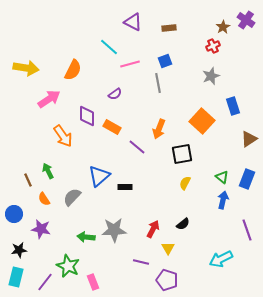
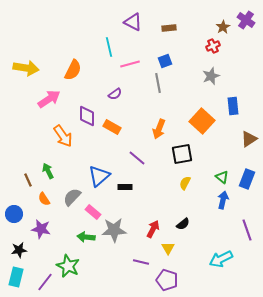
cyan line at (109, 47): rotated 36 degrees clockwise
blue rectangle at (233, 106): rotated 12 degrees clockwise
purple line at (137, 147): moved 11 px down
pink rectangle at (93, 282): moved 70 px up; rotated 28 degrees counterclockwise
